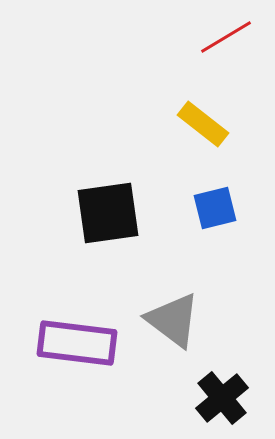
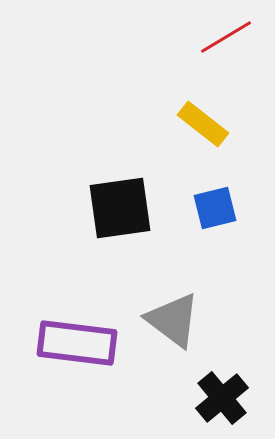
black square: moved 12 px right, 5 px up
